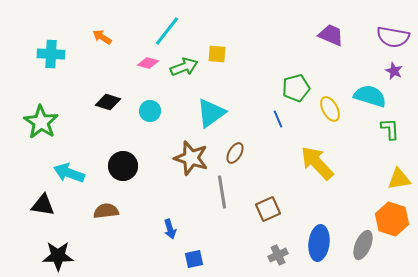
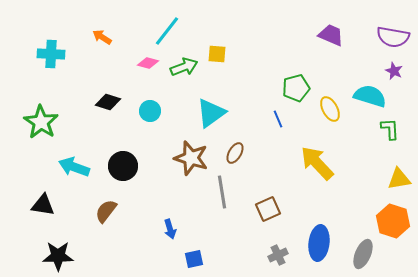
cyan arrow: moved 5 px right, 6 px up
brown semicircle: rotated 45 degrees counterclockwise
orange hexagon: moved 1 px right, 2 px down
gray ellipse: moved 9 px down
